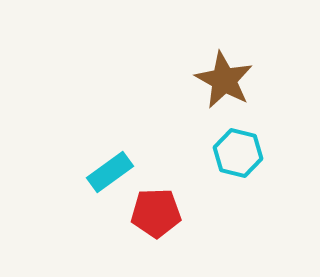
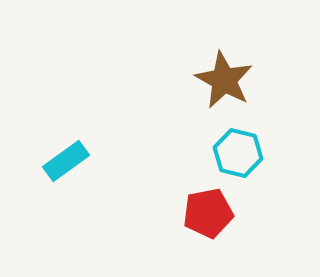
cyan rectangle: moved 44 px left, 11 px up
red pentagon: moved 52 px right; rotated 9 degrees counterclockwise
